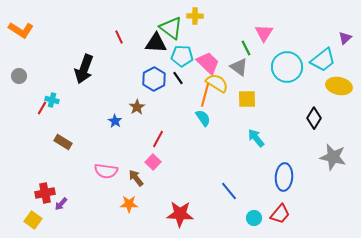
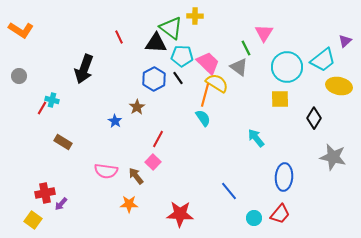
purple triangle at (345, 38): moved 3 px down
yellow square at (247, 99): moved 33 px right
brown arrow at (136, 178): moved 2 px up
